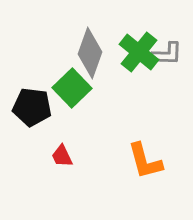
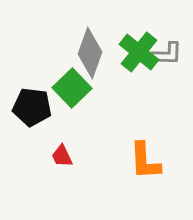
orange L-shape: rotated 12 degrees clockwise
